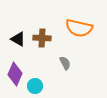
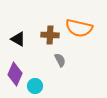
brown cross: moved 8 px right, 3 px up
gray semicircle: moved 5 px left, 3 px up
